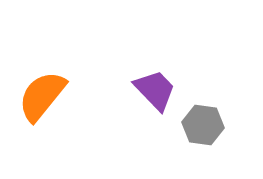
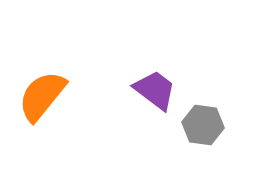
purple trapezoid: rotated 9 degrees counterclockwise
